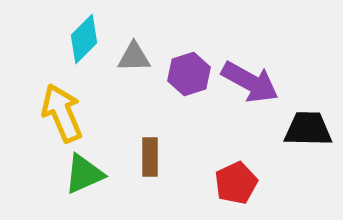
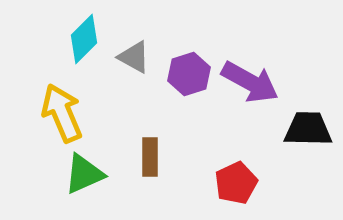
gray triangle: rotated 30 degrees clockwise
